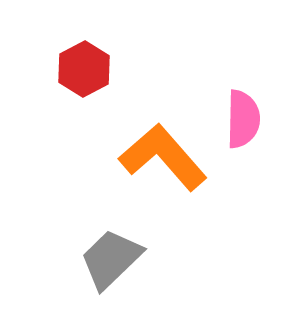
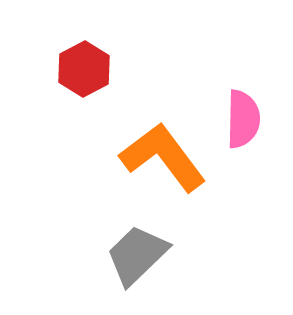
orange L-shape: rotated 4 degrees clockwise
gray trapezoid: moved 26 px right, 4 px up
